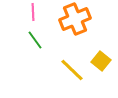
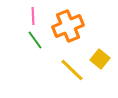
pink line: moved 4 px down
orange cross: moved 7 px left, 7 px down
yellow square: moved 1 px left, 2 px up
